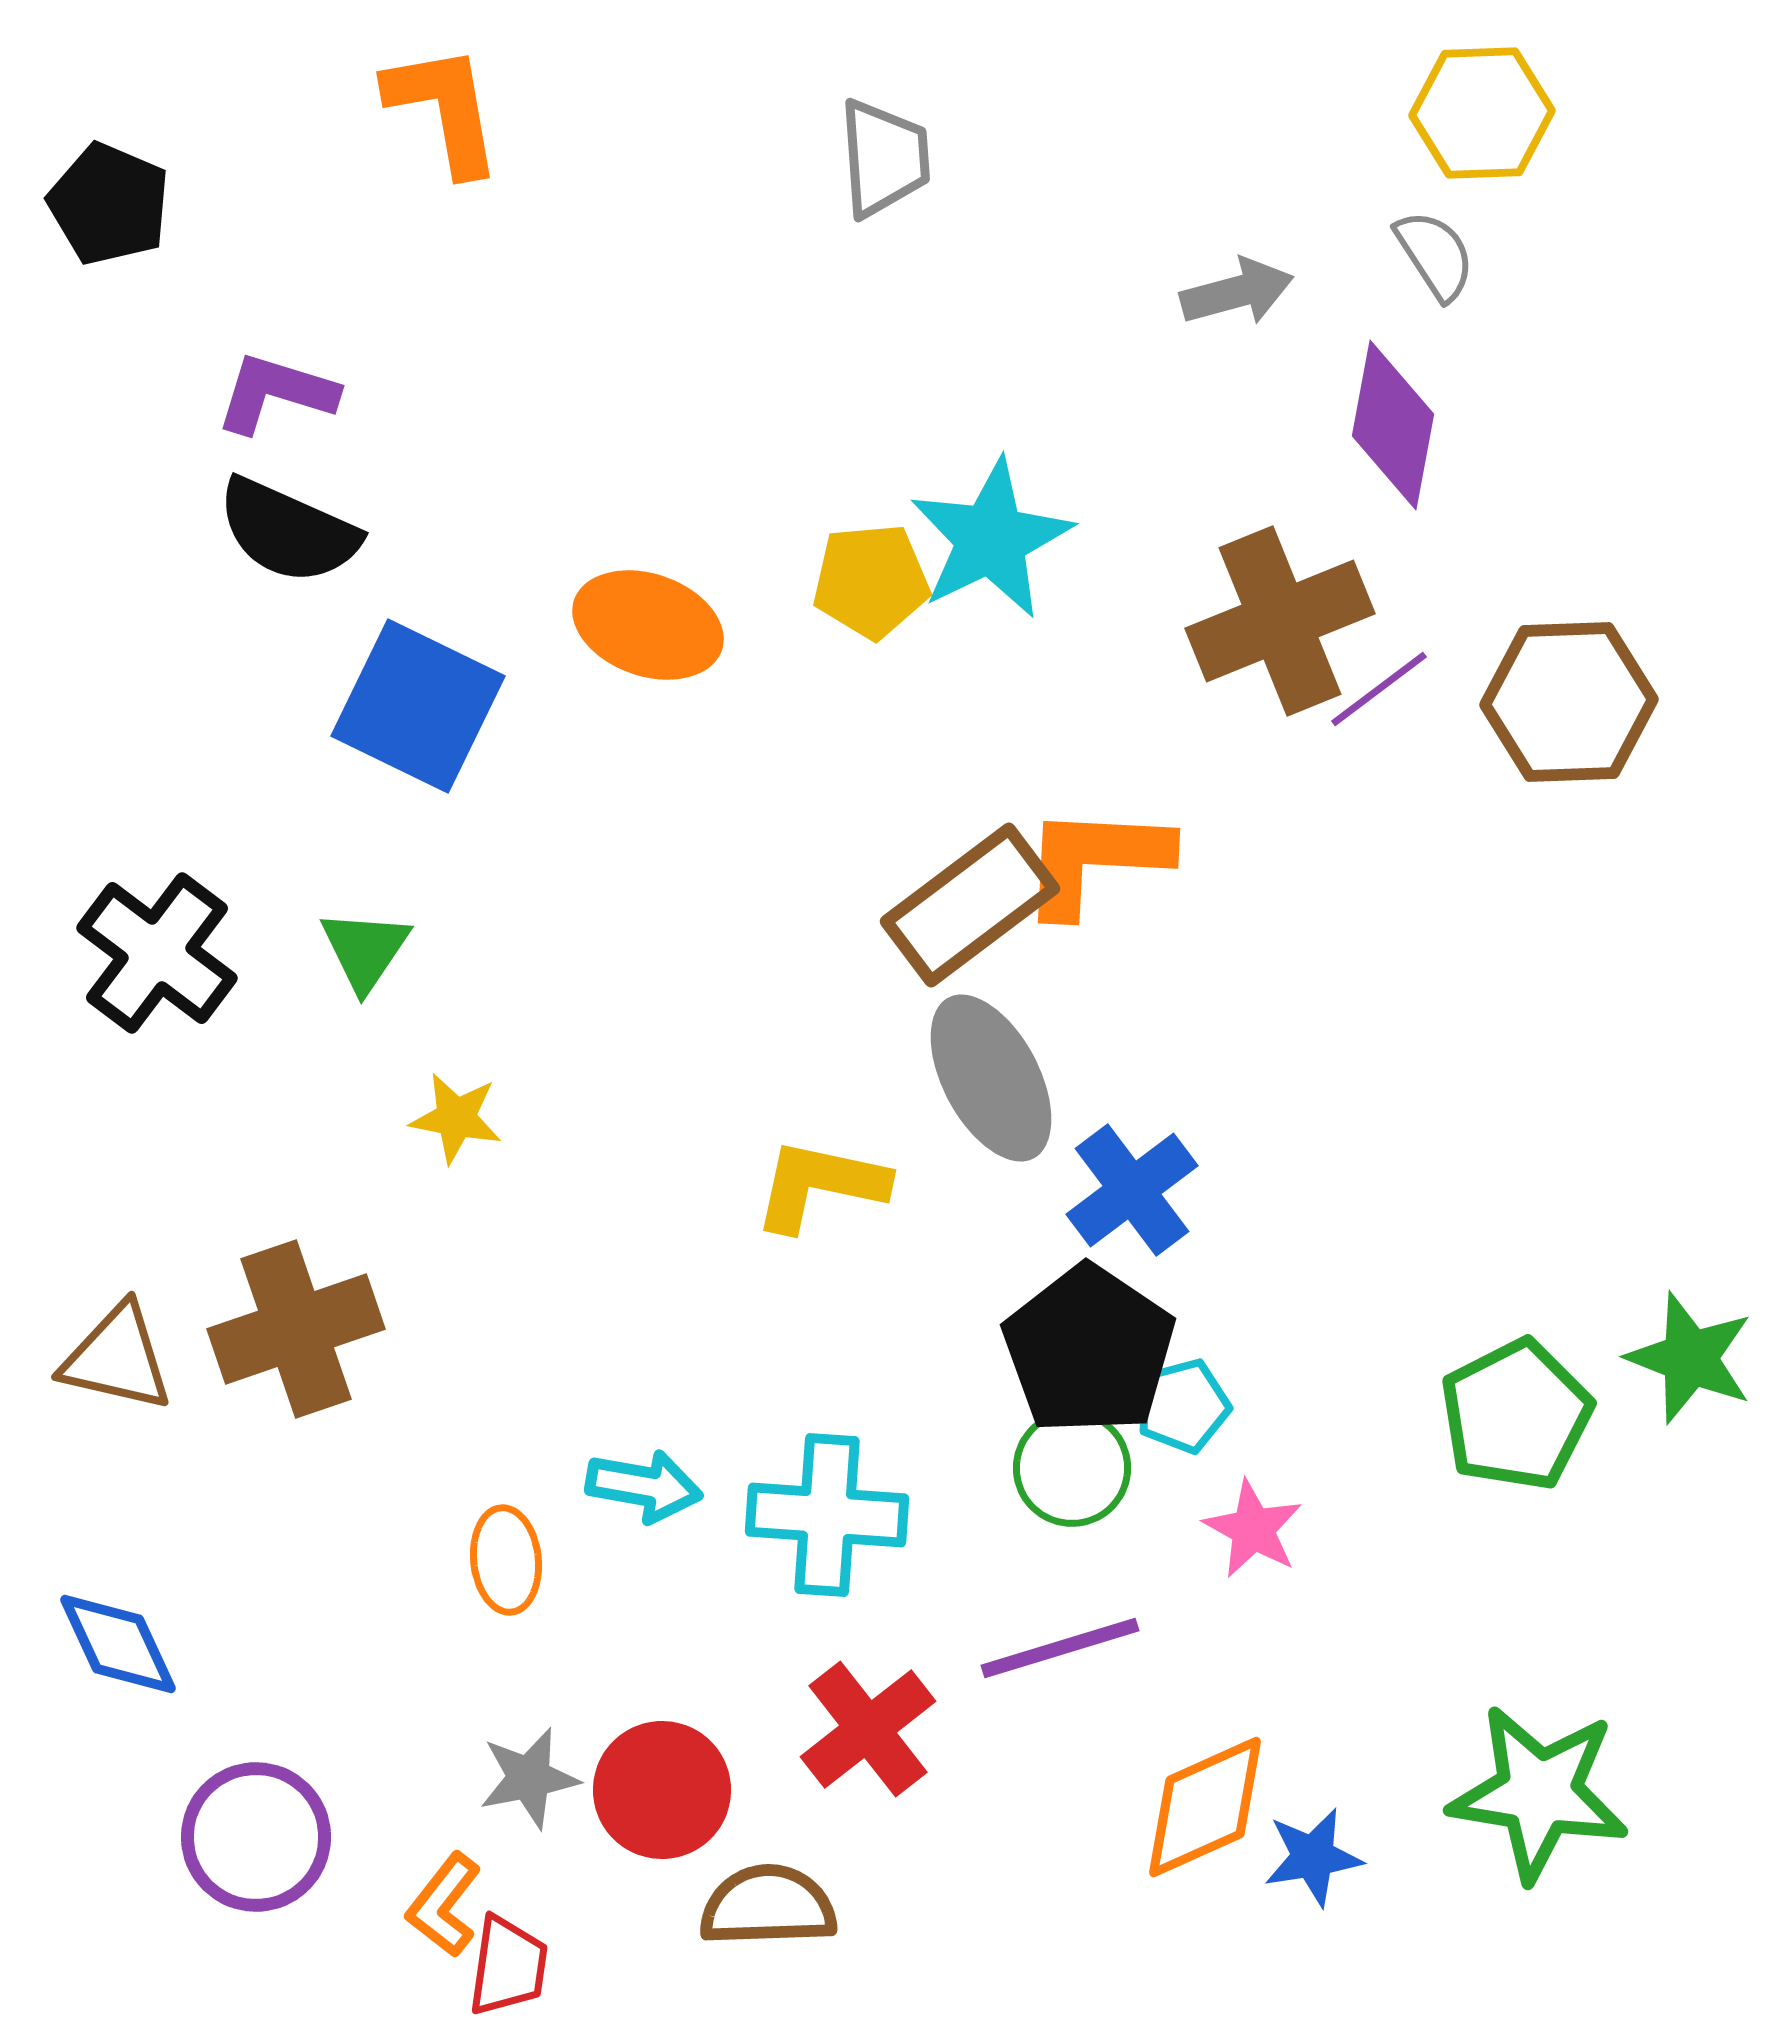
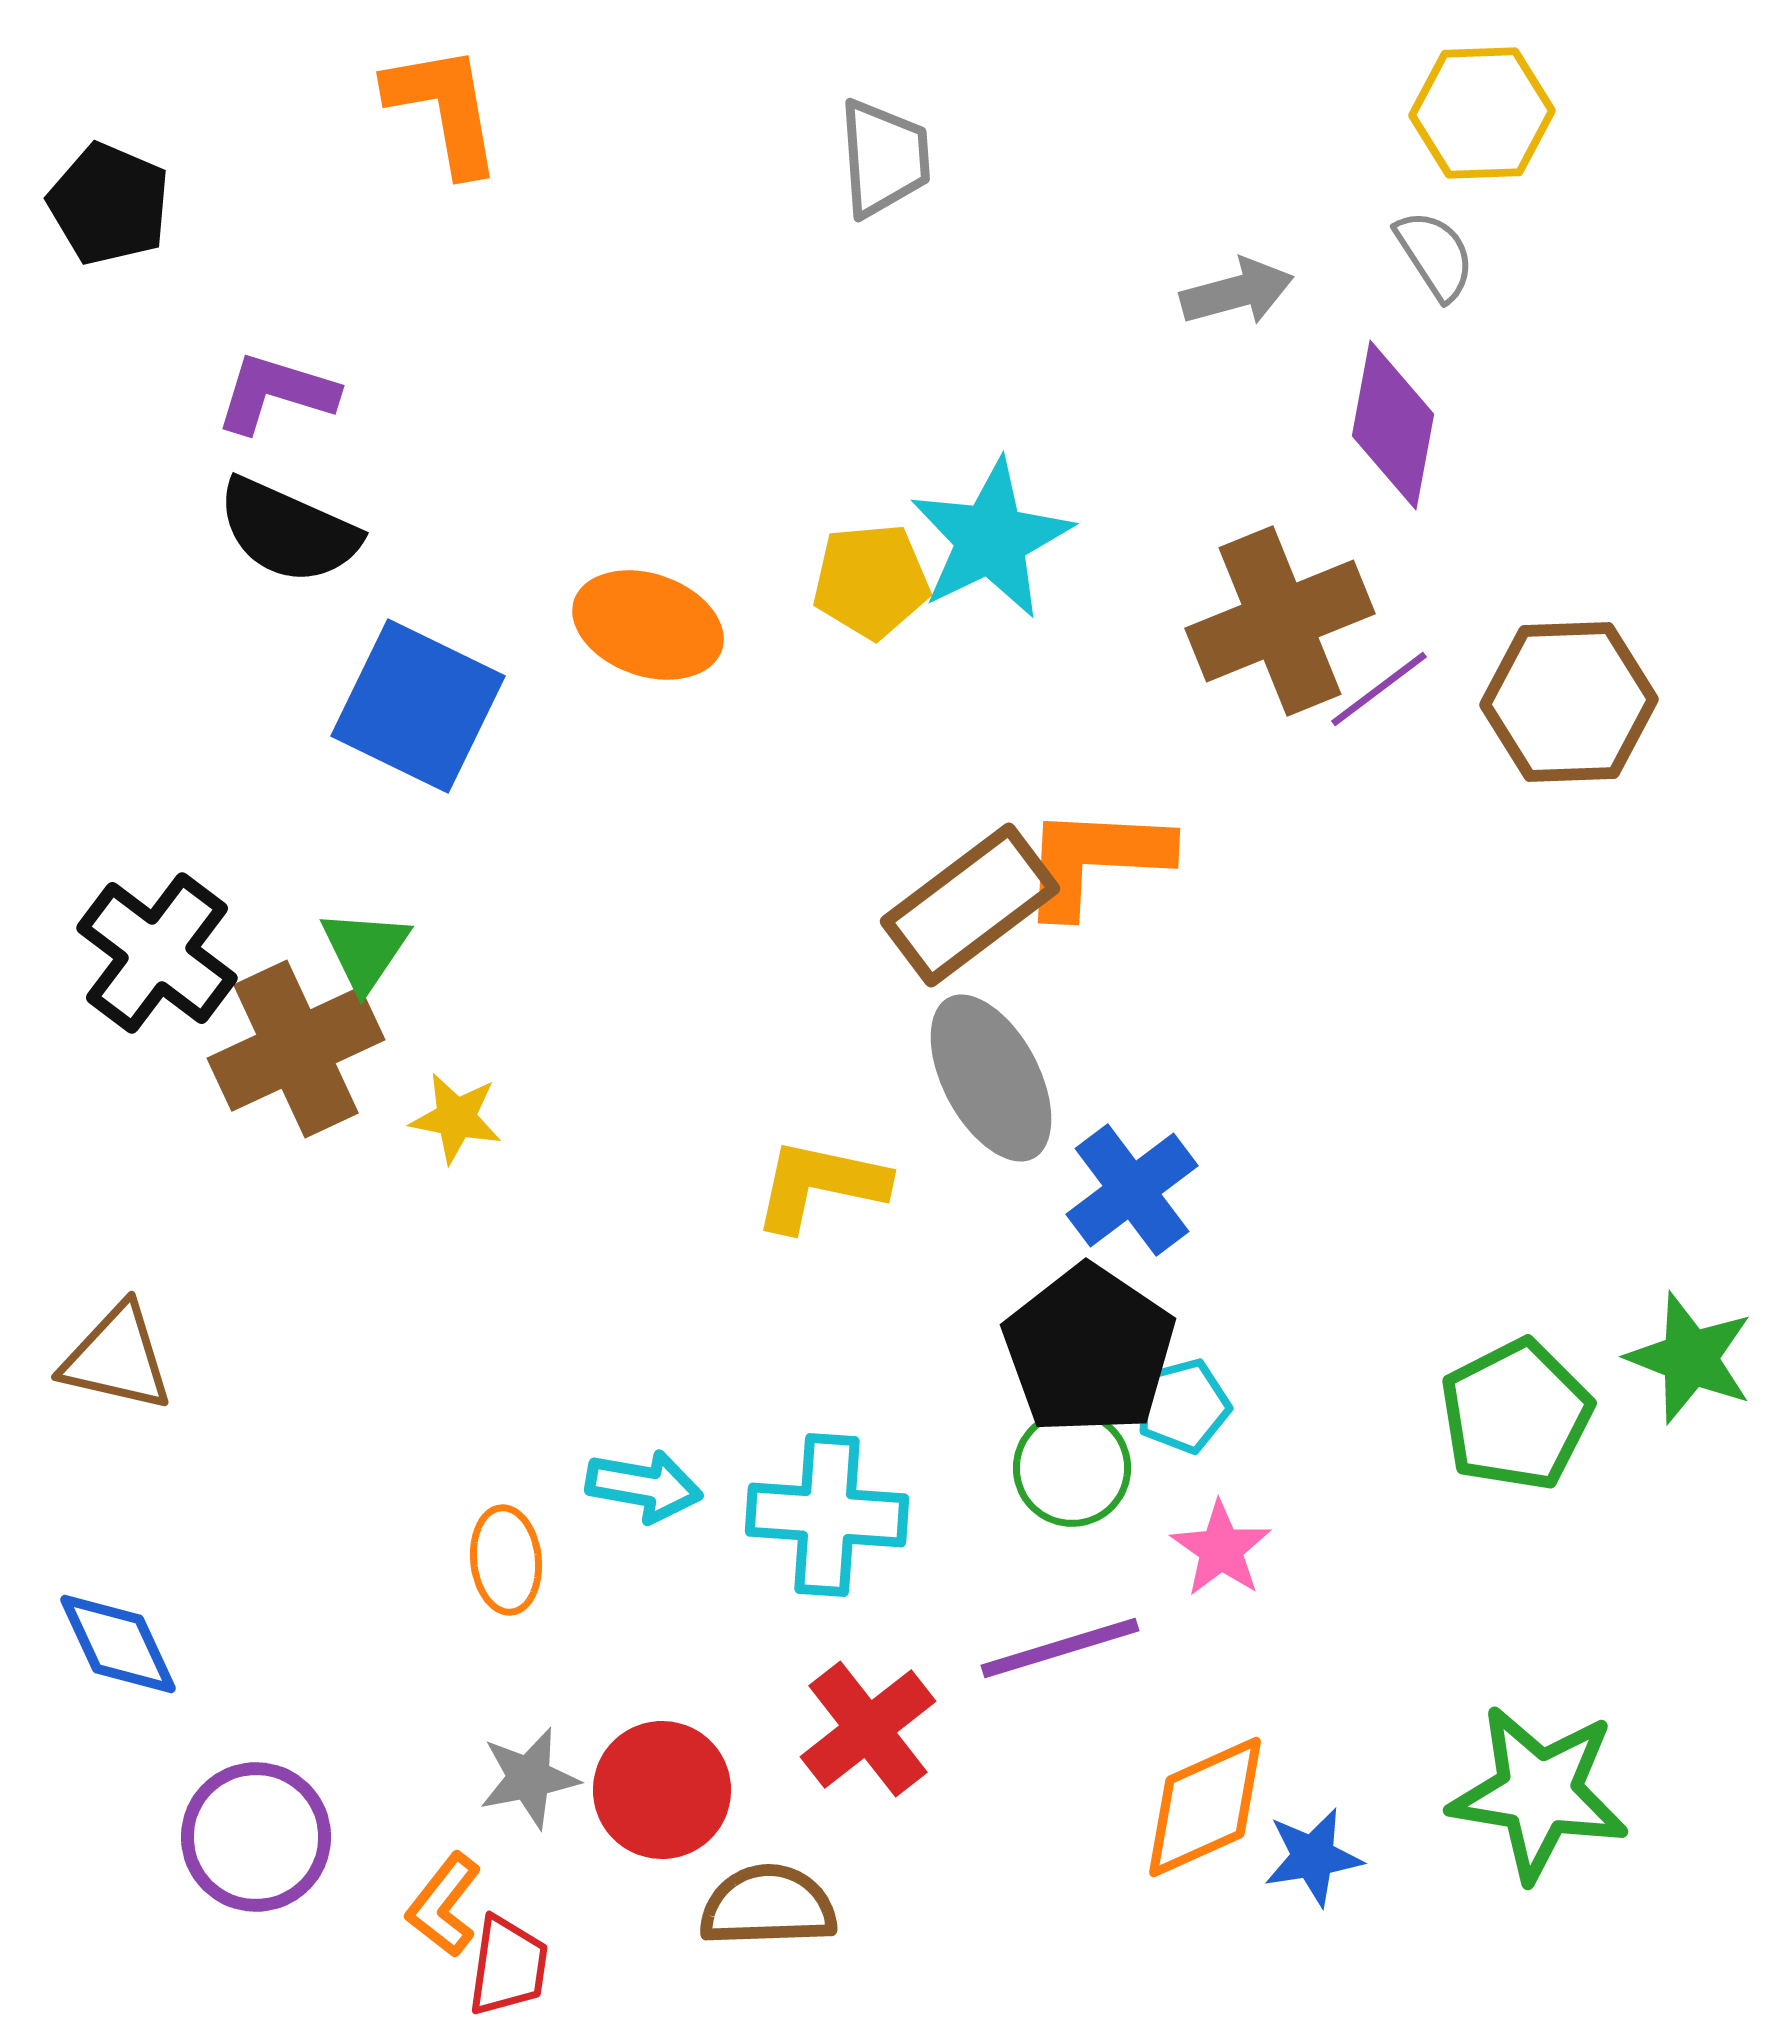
brown cross at (296, 1329): moved 280 px up; rotated 6 degrees counterclockwise
pink star at (1253, 1529): moved 32 px left, 20 px down; rotated 6 degrees clockwise
